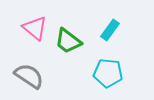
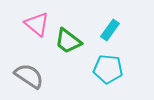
pink triangle: moved 2 px right, 4 px up
cyan pentagon: moved 4 px up
